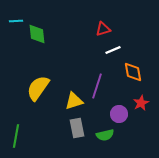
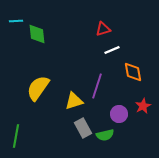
white line: moved 1 px left
red star: moved 2 px right, 3 px down
gray rectangle: moved 6 px right; rotated 18 degrees counterclockwise
